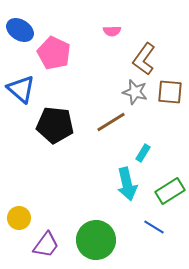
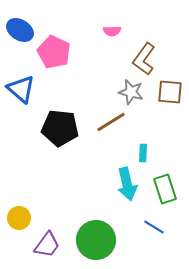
pink pentagon: moved 1 px up
gray star: moved 4 px left
black pentagon: moved 5 px right, 3 px down
cyan rectangle: rotated 30 degrees counterclockwise
green rectangle: moved 5 px left, 2 px up; rotated 76 degrees counterclockwise
purple trapezoid: moved 1 px right
